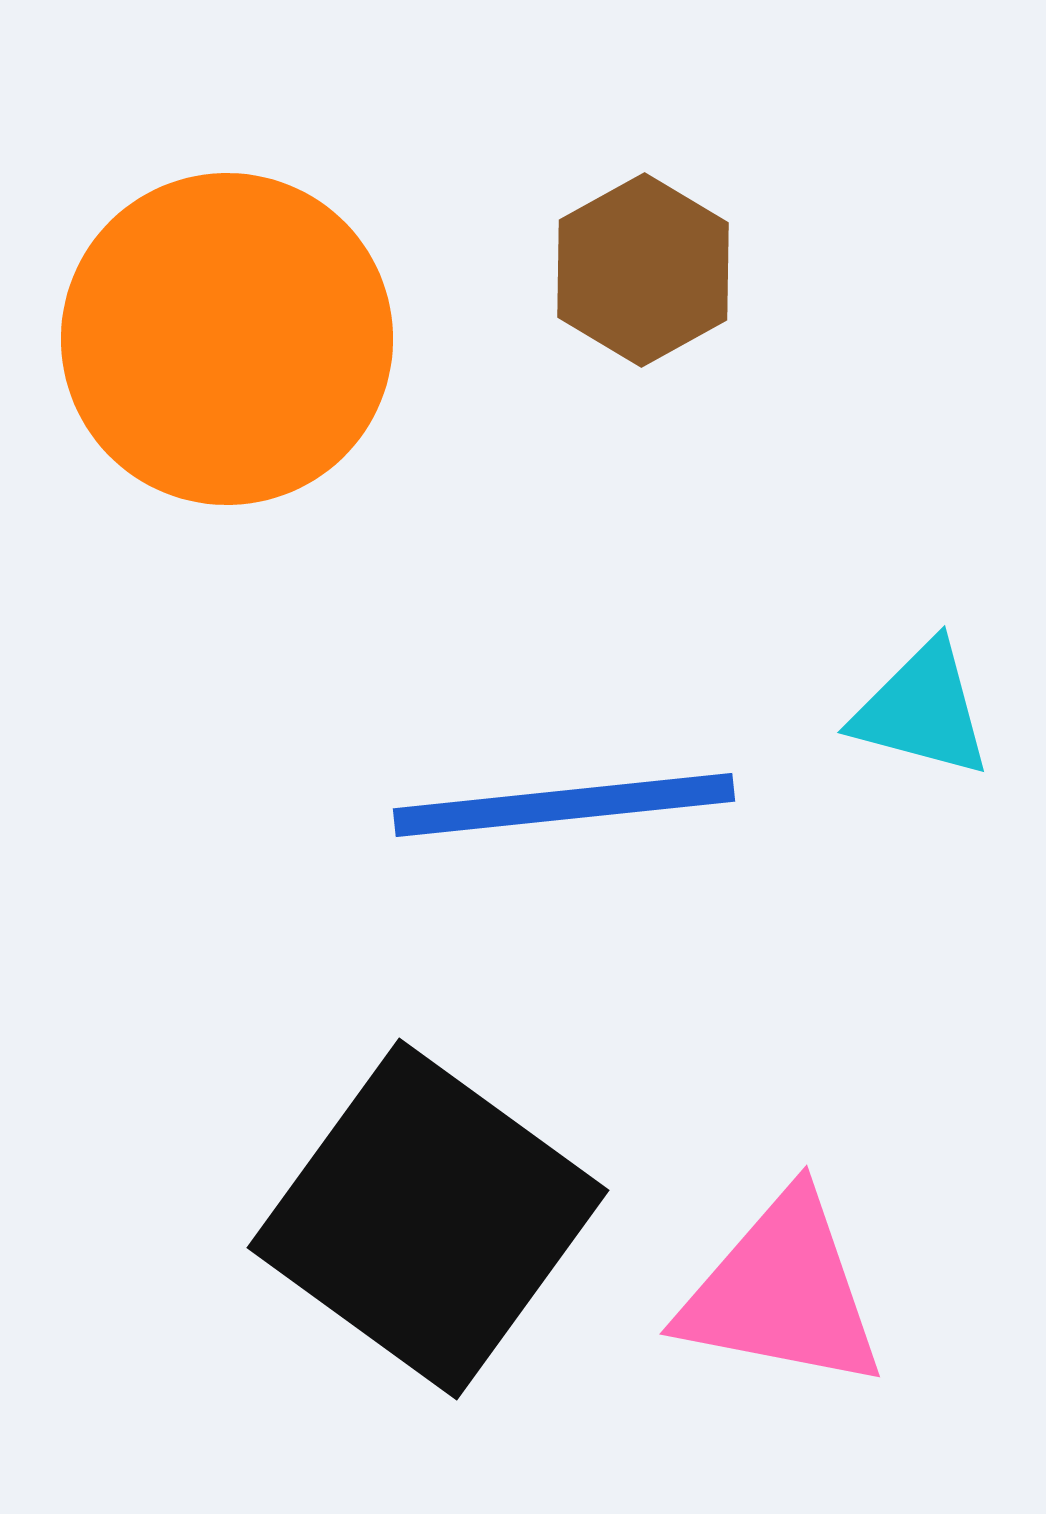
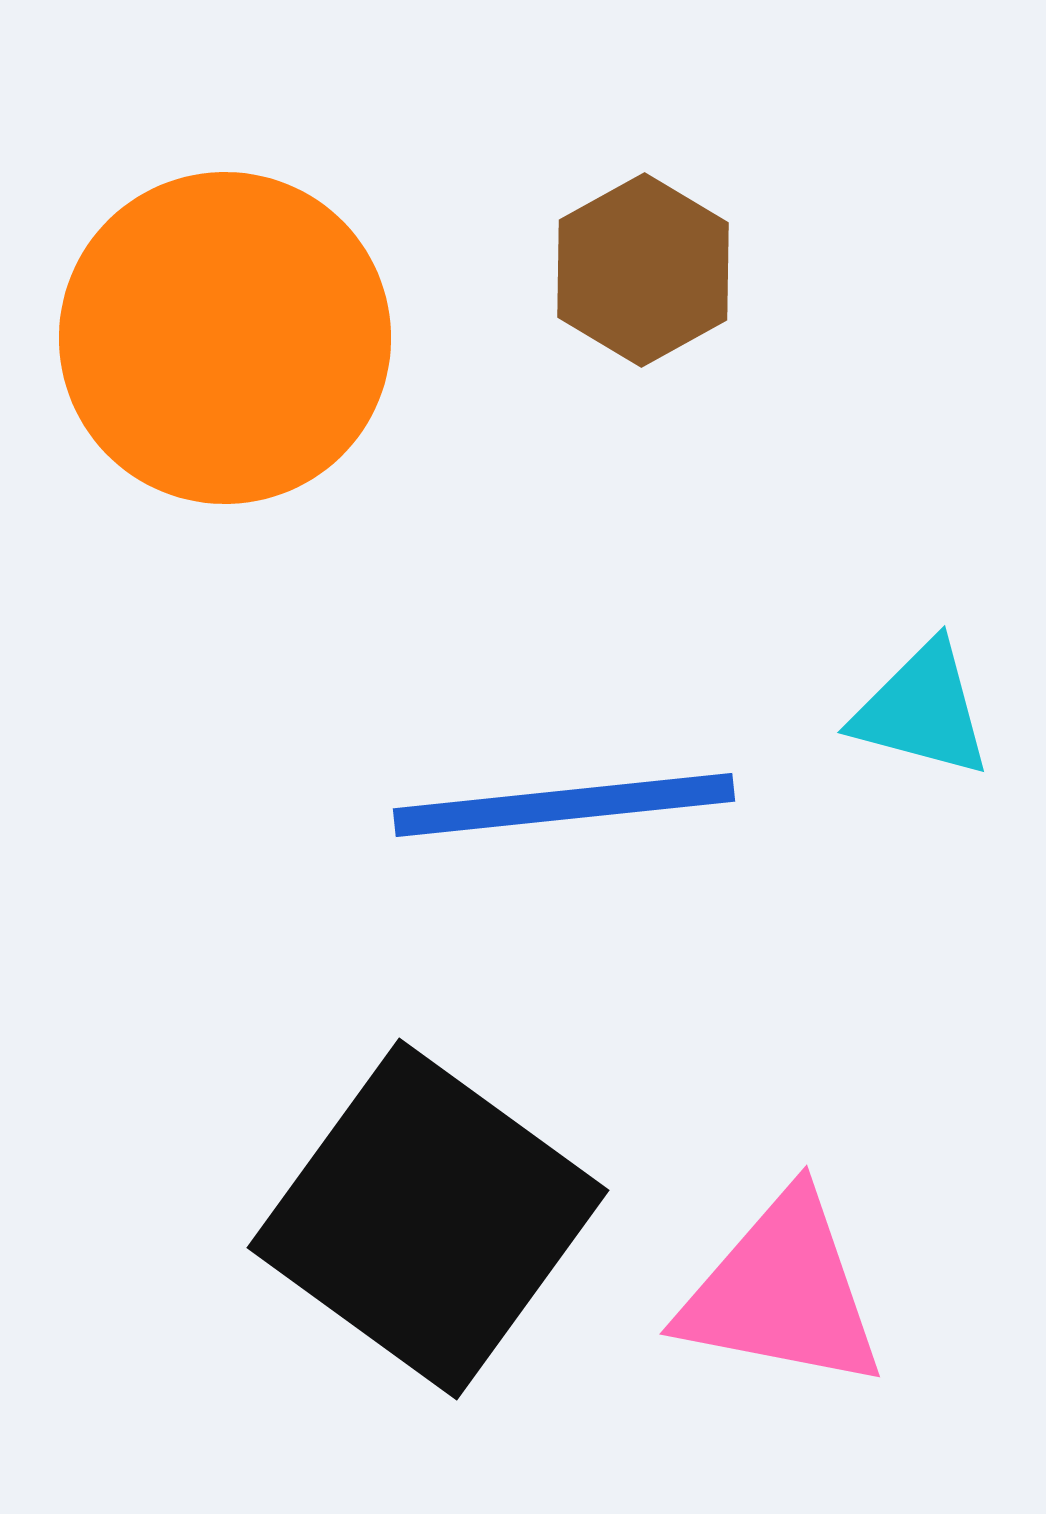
orange circle: moved 2 px left, 1 px up
